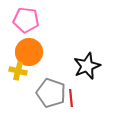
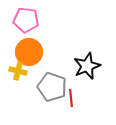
gray pentagon: moved 1 px right, 6 px up
